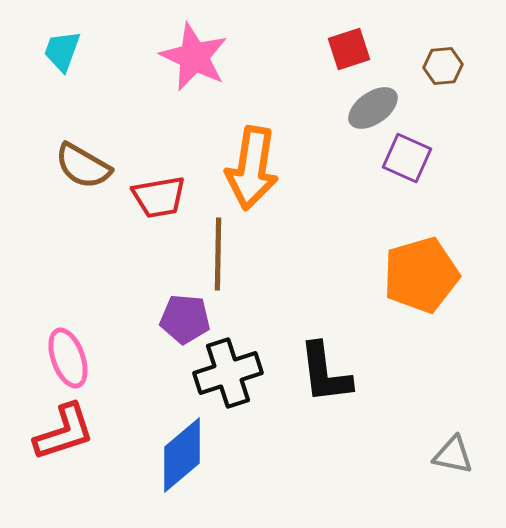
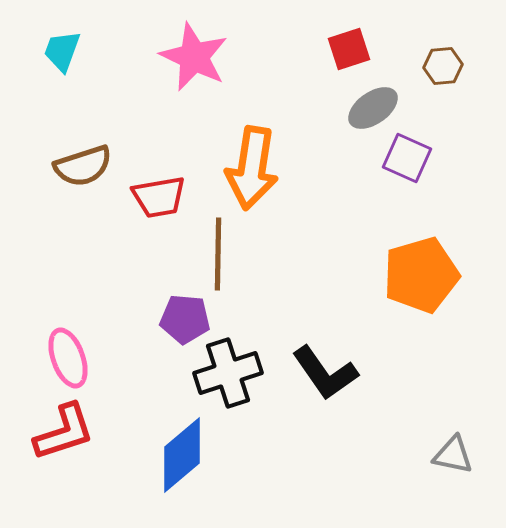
brown semicircle: rotated 48 degrees counterclockwise
black L-shape: rotated 28 degrees counterclockwise
